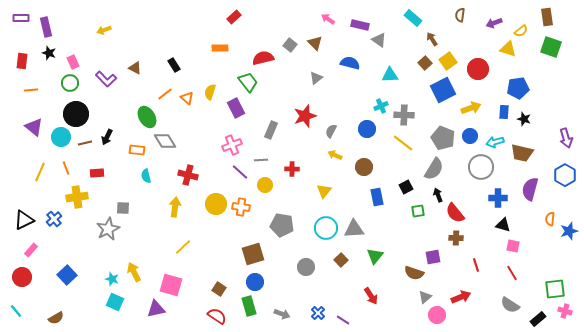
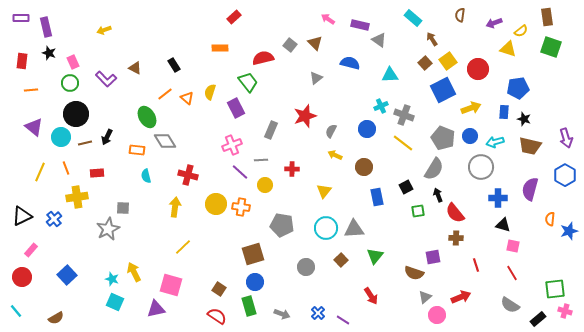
gray cross at (404, 115): rotated 18 degrees clockwise
brown trapezoid at (522, 153): moved 8 px right, 7 px up
black triangle at (24, 220): moved 2 px left, 4 px up
